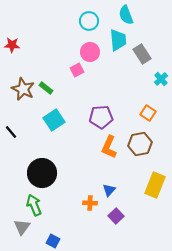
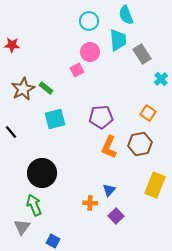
brown star: rotated 20 degrees clockwise
cyan square: moved 1 px right, 1 px up; rotated 20 degrees clockwise
